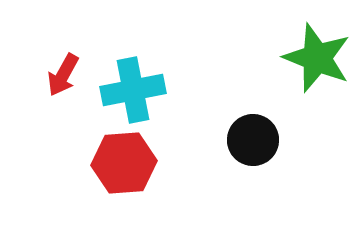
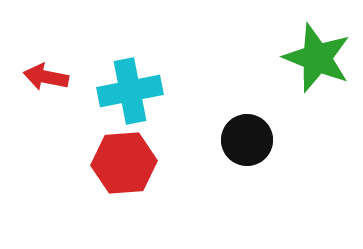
red arrow: moved 17 px left, 2 px down; rotated 72 degrees clockwise
cyan cross: moved 3 px left, 1 px down
black circle: moved 6 px left
